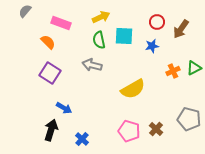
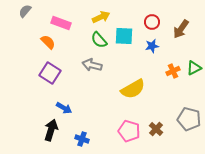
red circle: moved 5 px left
green semicircle: rotated 30 degrees counterclockwise
blue cross: rotated 24 degrees counterclockwise
